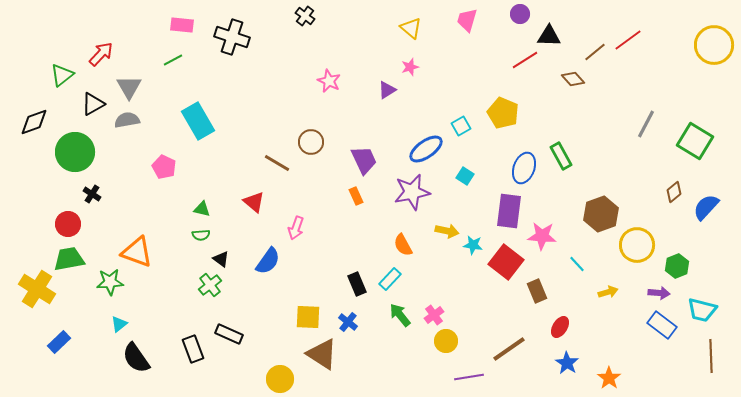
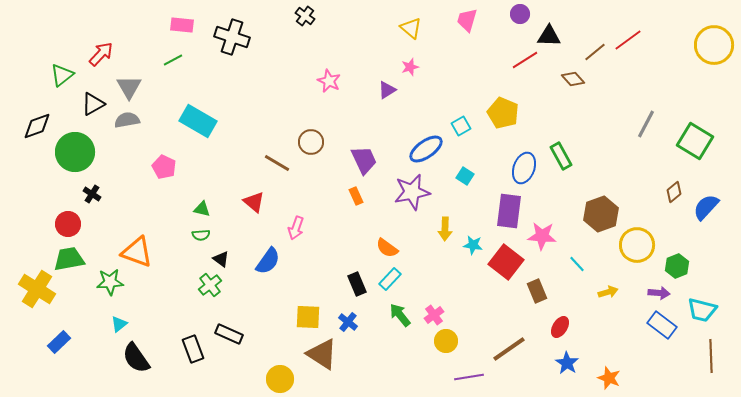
cyan rectangle at (198, 121): rotated 30 degrees counterclockwise
black diamond at (34, 122): moved 3 px right, 4 px down
yellow arrow at (447, 231): moved 2 px left, 2 px up; rotated 80 degrees clockwise
orange semicircle at (403, 245): moved 16 px left, 3 px down; rotated 25 degrees counterclockwise
orange star at (609, 378): rotated 15 degrees counterclockwise
